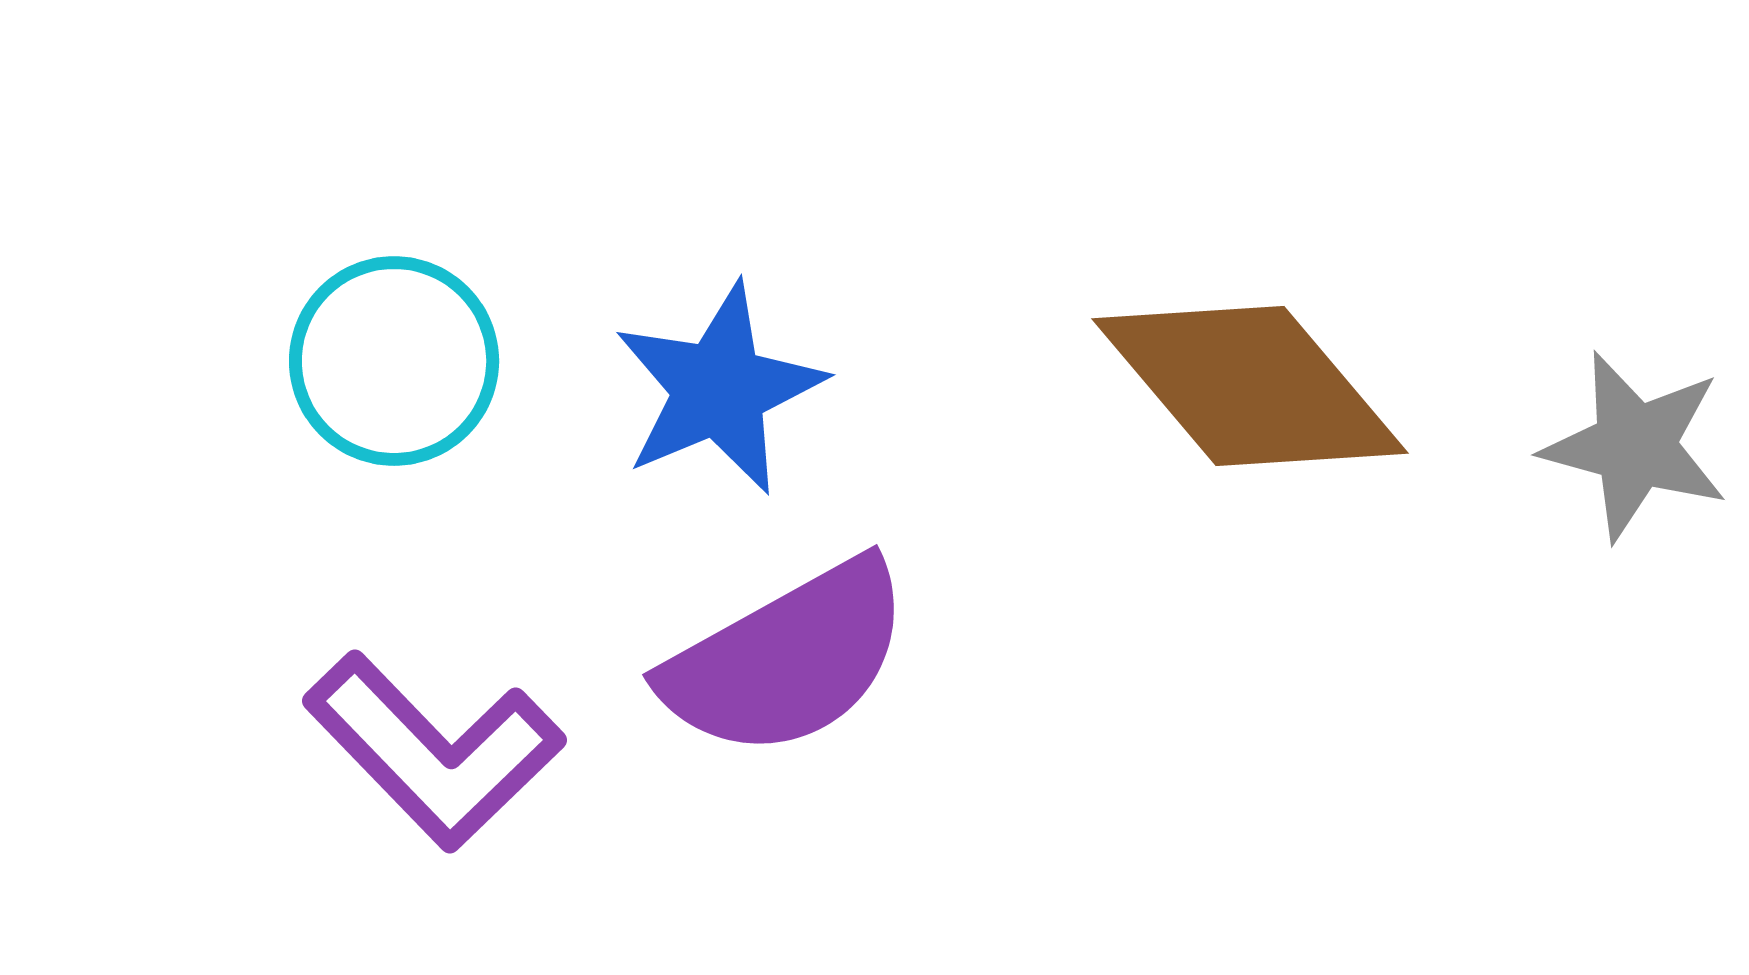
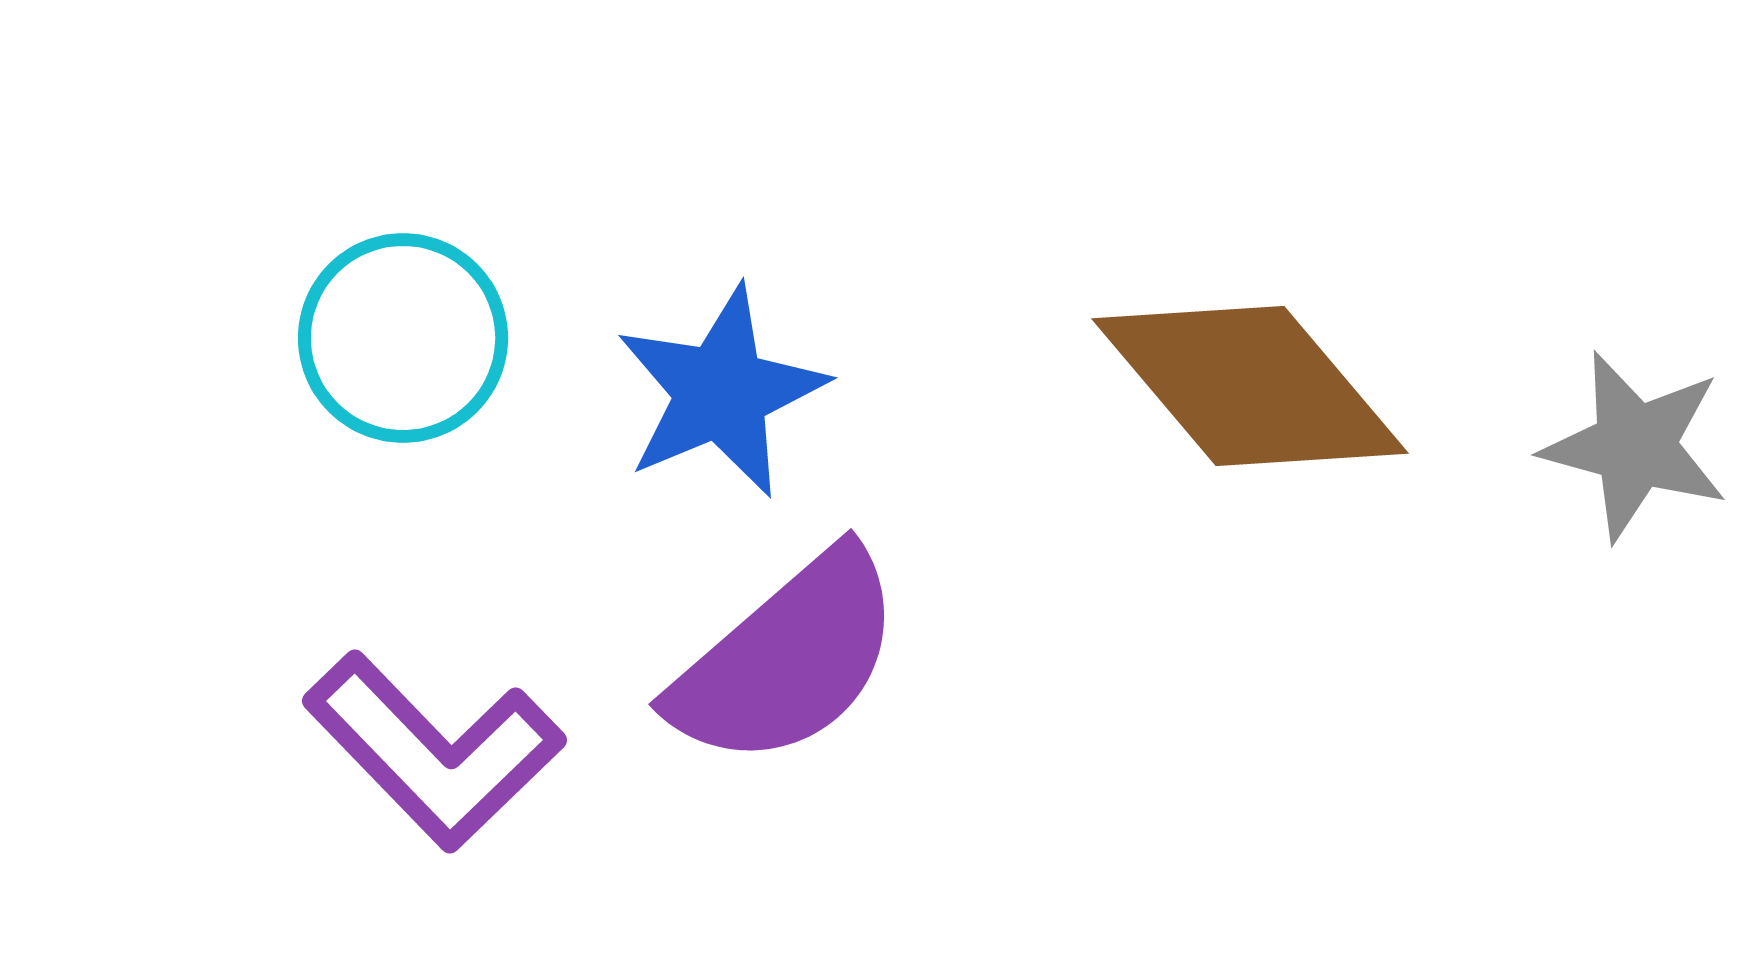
cyan circle: moved 9 px right, 23 px up
blue star: moved 2 px right, 3 px down
purple semicircle: rotated 12 degrees counterclockwise
